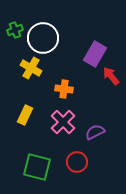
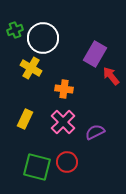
yellow rectangle: moved 4 px down
red circle: moved 10 px left
